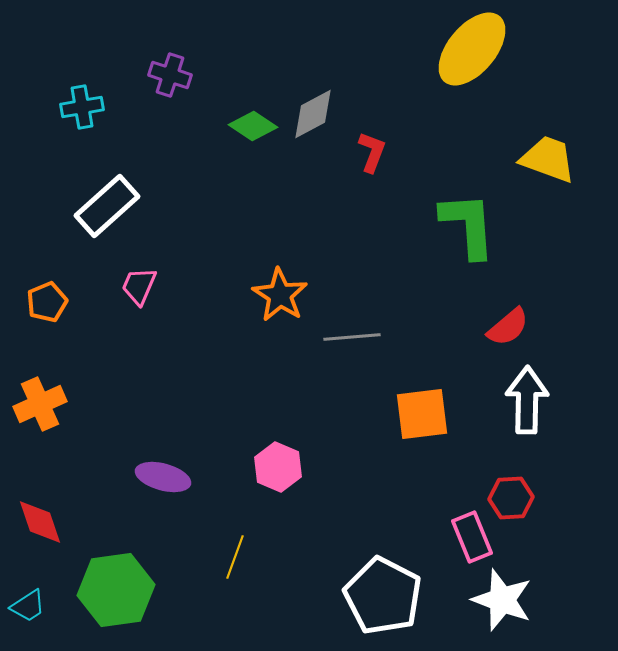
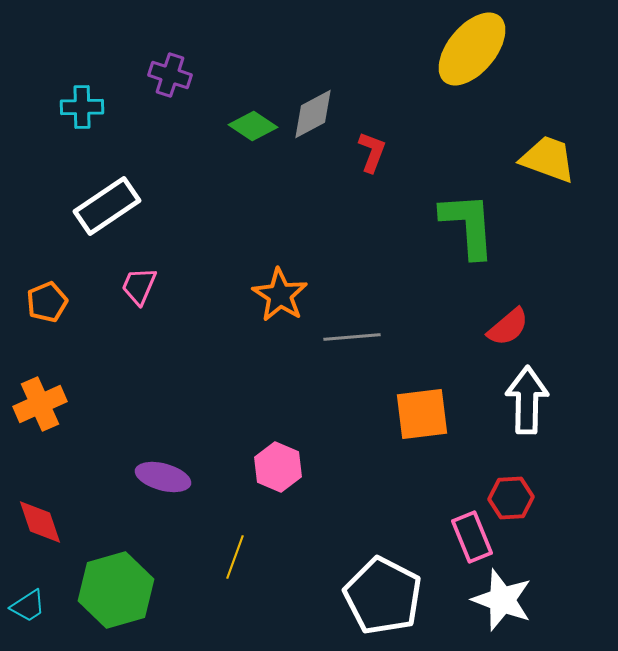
cyan cross: rotated 9 degrees clockwise
white rectangle: rotated 8 degrees clockwise
green hexagon: rotated 8 degrees counterclockwise
